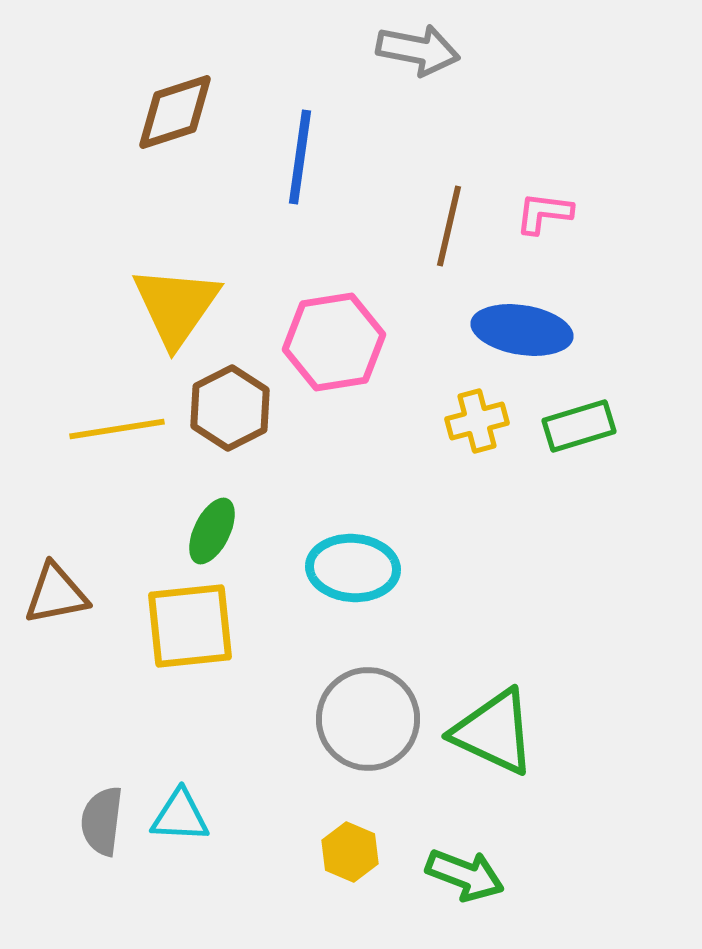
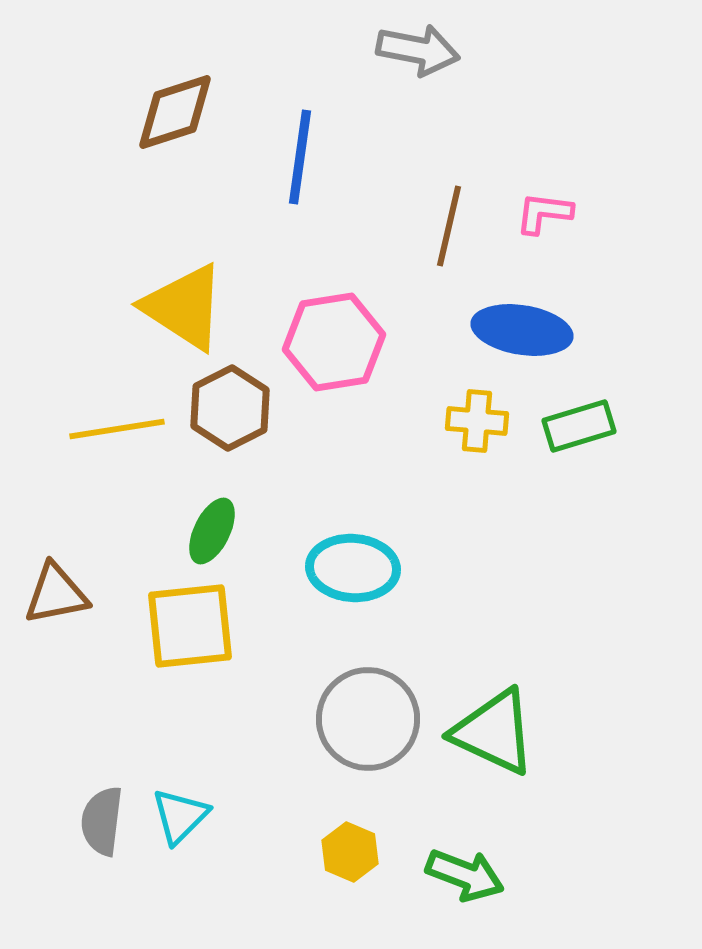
yellow triangle: moved 8 px right, 1 px down; rotated 32 degrees counterclockwise
yellow cross: rotated 20 degrees clockwise
cyan triangle: rotated 48 degrees counterclockwise
